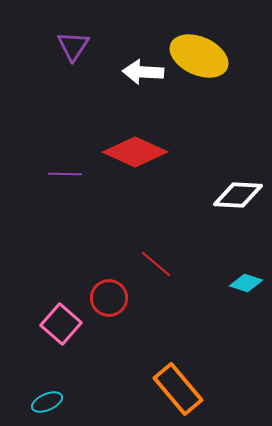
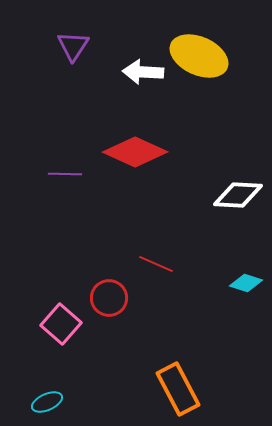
red line: rotated 16 degrees counterclockwise
orange rectangle: rotated 12 degrees clockwise
